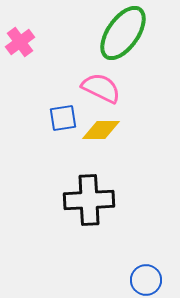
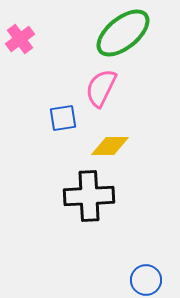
green ellipse: rotated 16 degrees clockwise
pink cross: moved 3 px up
pink semicircle: rotated 90 degrees counterclockwise
yellow diamond: moved 9 px right, 16 px down
black cross: moved 4 px up
